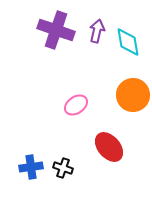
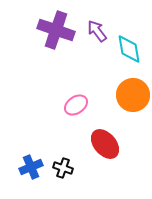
purple arrow: rotated 50 degrees counterclockwise
cyan diamond: moved 1 px right, 7 px down
red ellipse: moved 4 px left, 3 px up
blue cross: rotated 15 degrees counterclockwise
